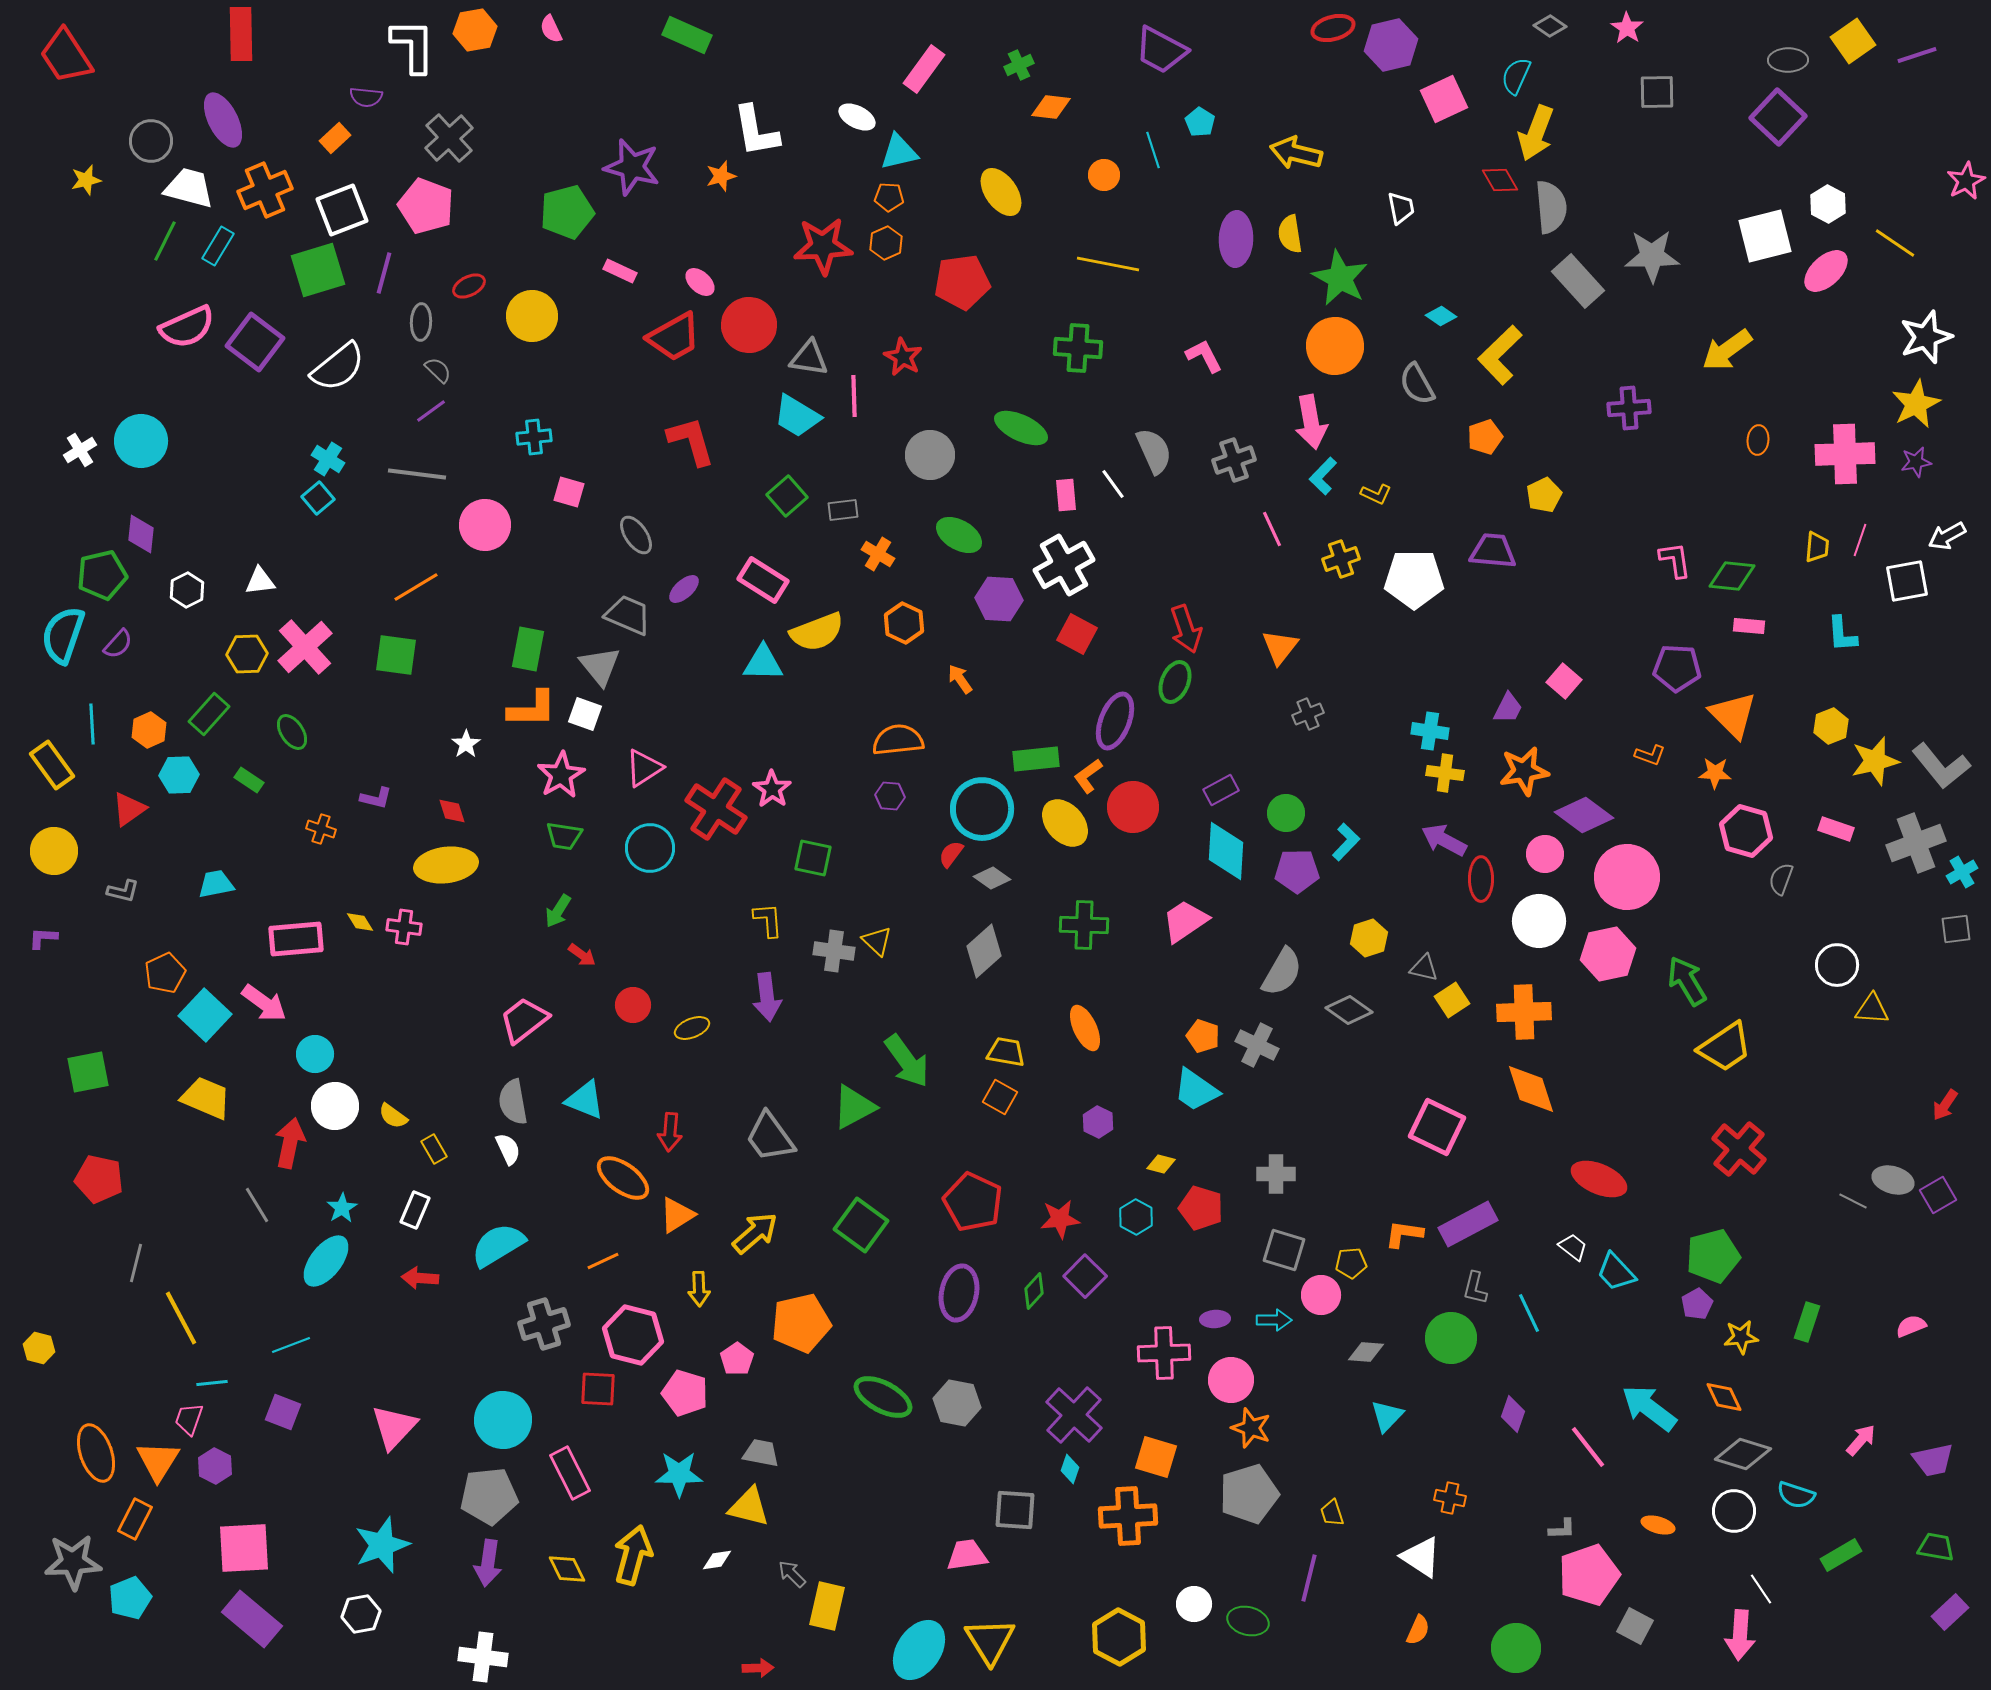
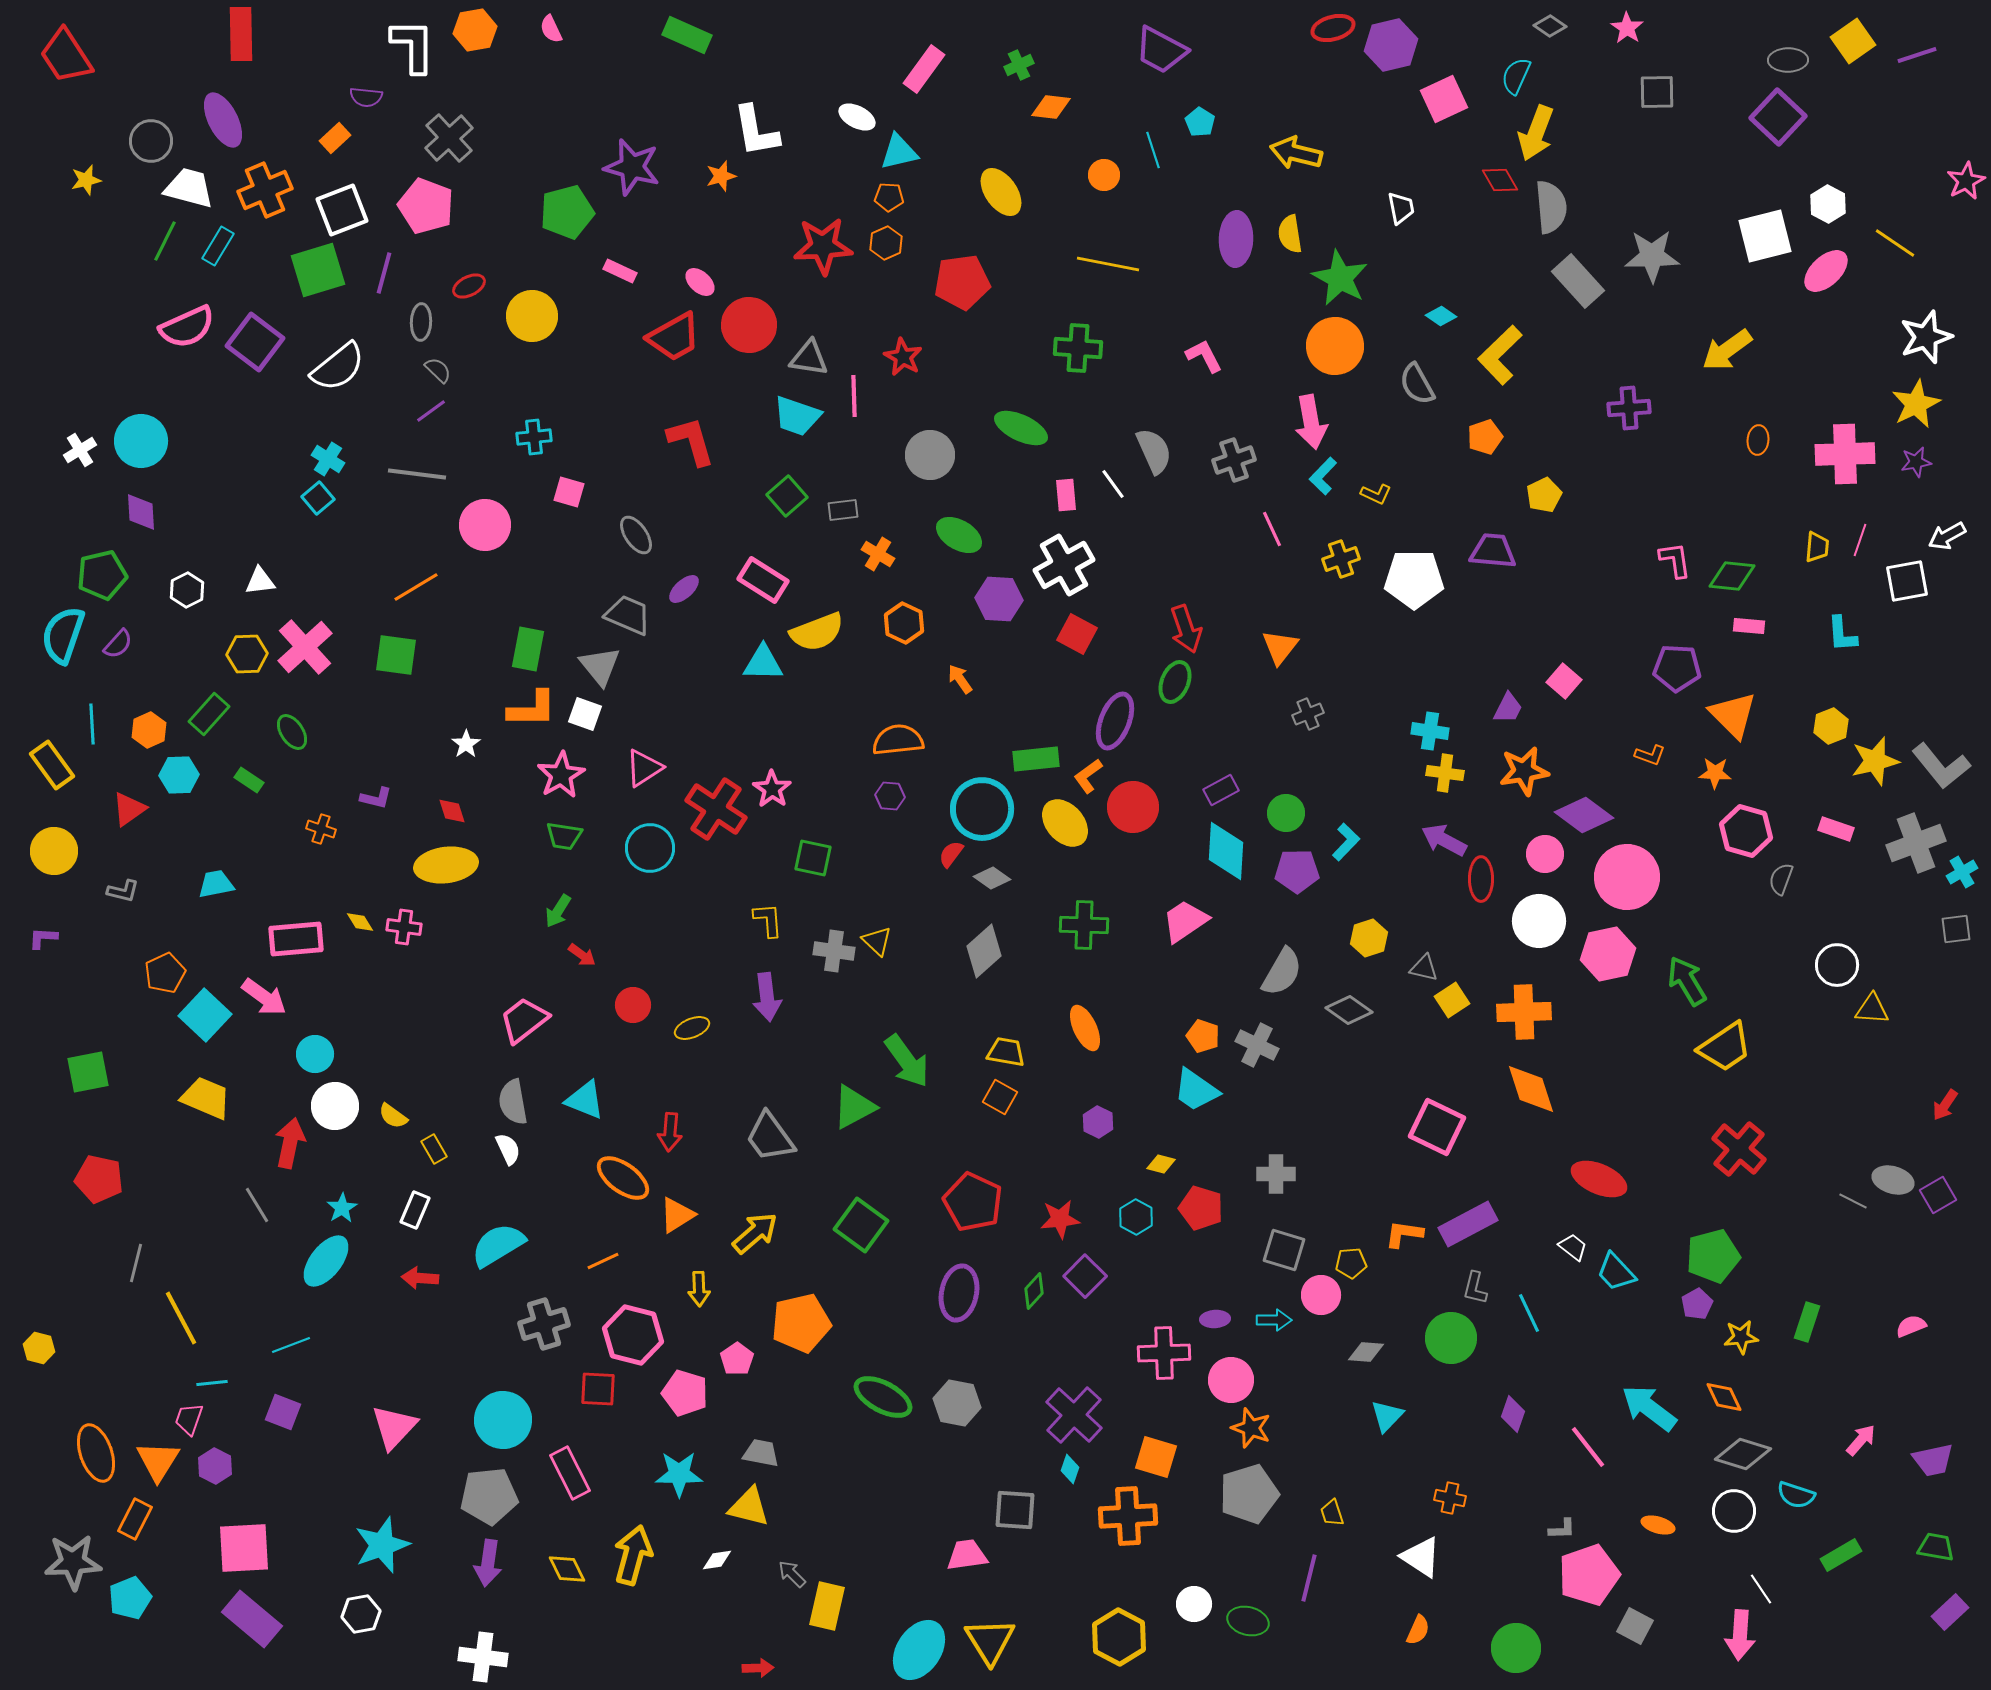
cyan trapezoid at (797, 416): rotated 12 degrees counterclockwise
purple diamond at (141, 534): moved 22 px up; rotated 9 degrees counterclockwise
pink arrow at (264, 1003): moved 6 px up
